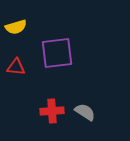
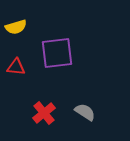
red cross: moved 8 px left, 2 px down; rotated 35 degrees counterclockwise
